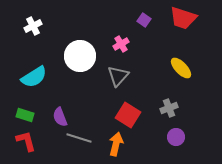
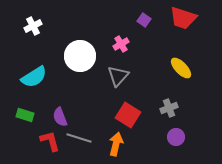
red L-shape: moved 24 px right
